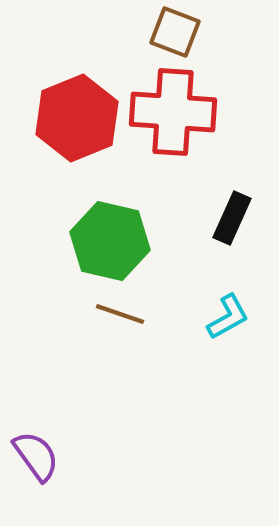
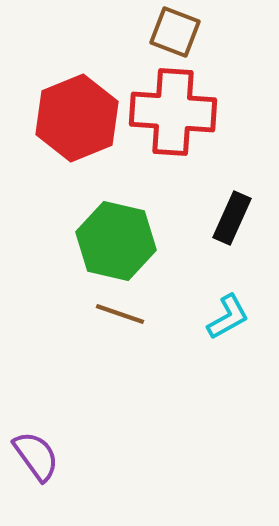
green hexagon: moved 6 px right
